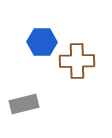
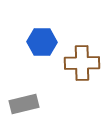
brown cross: moved 5 px right, 2 px down
